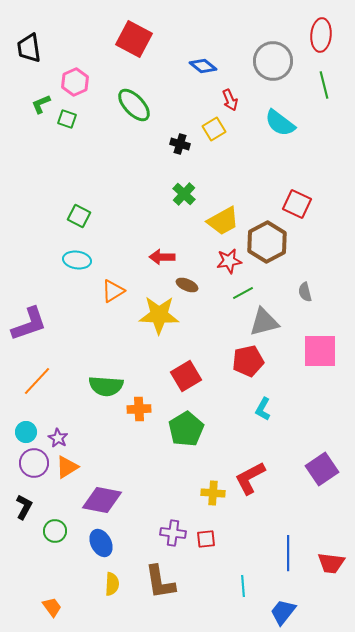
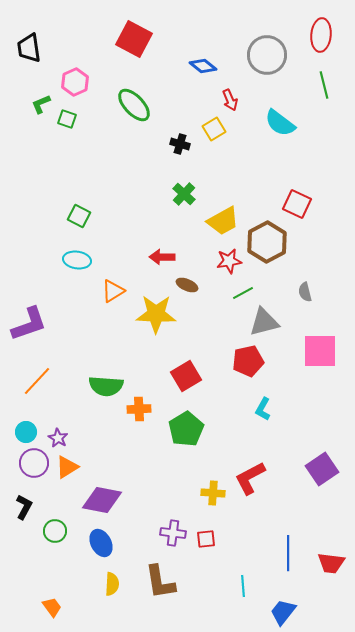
gray circle at (273, 61): moved 6 px left, 6 px up
yellow star at (159, 315): moved 3 px left, 1 px up
